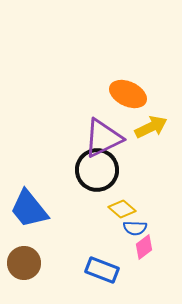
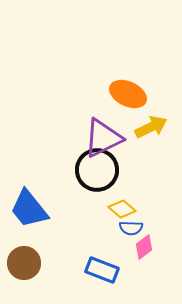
blue semicircle: moved 4 px left
